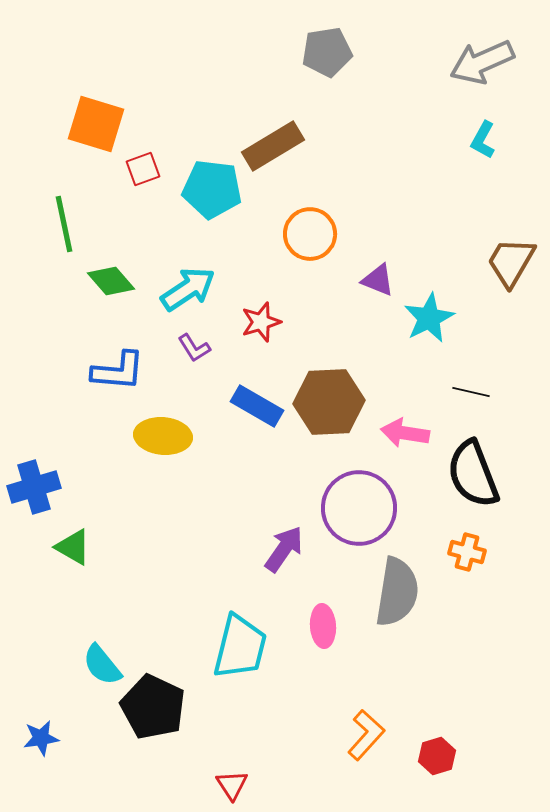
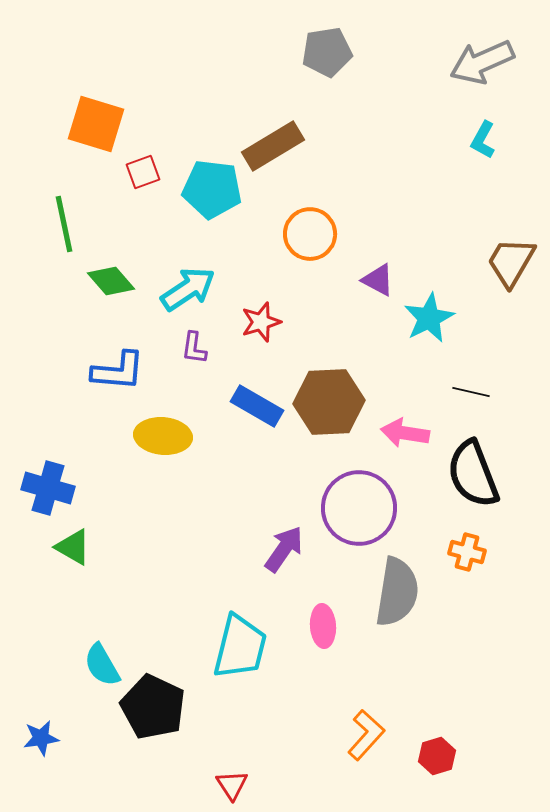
red square: moved 3 px down
purple triangle: rotated 6 degrees clockwise
purple L-shape: rotated 40 degrees clockwise
blue cross: moved 14 px right, 1 px down; rotated 33 degrees clockwise
cyan semicircle: rotated 9 degrees clockwise
